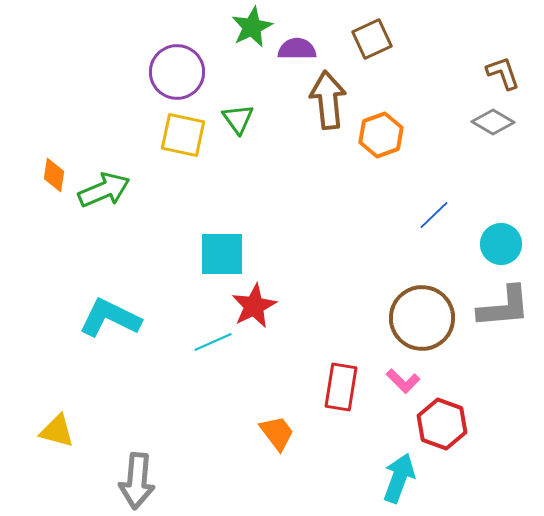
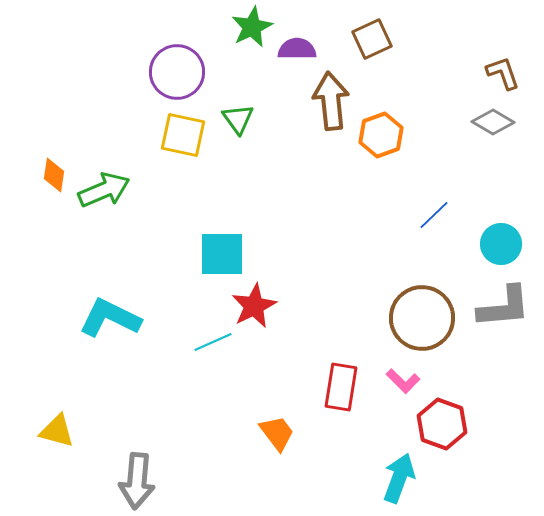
brown arrow: moved 3 px right, 1 px down
